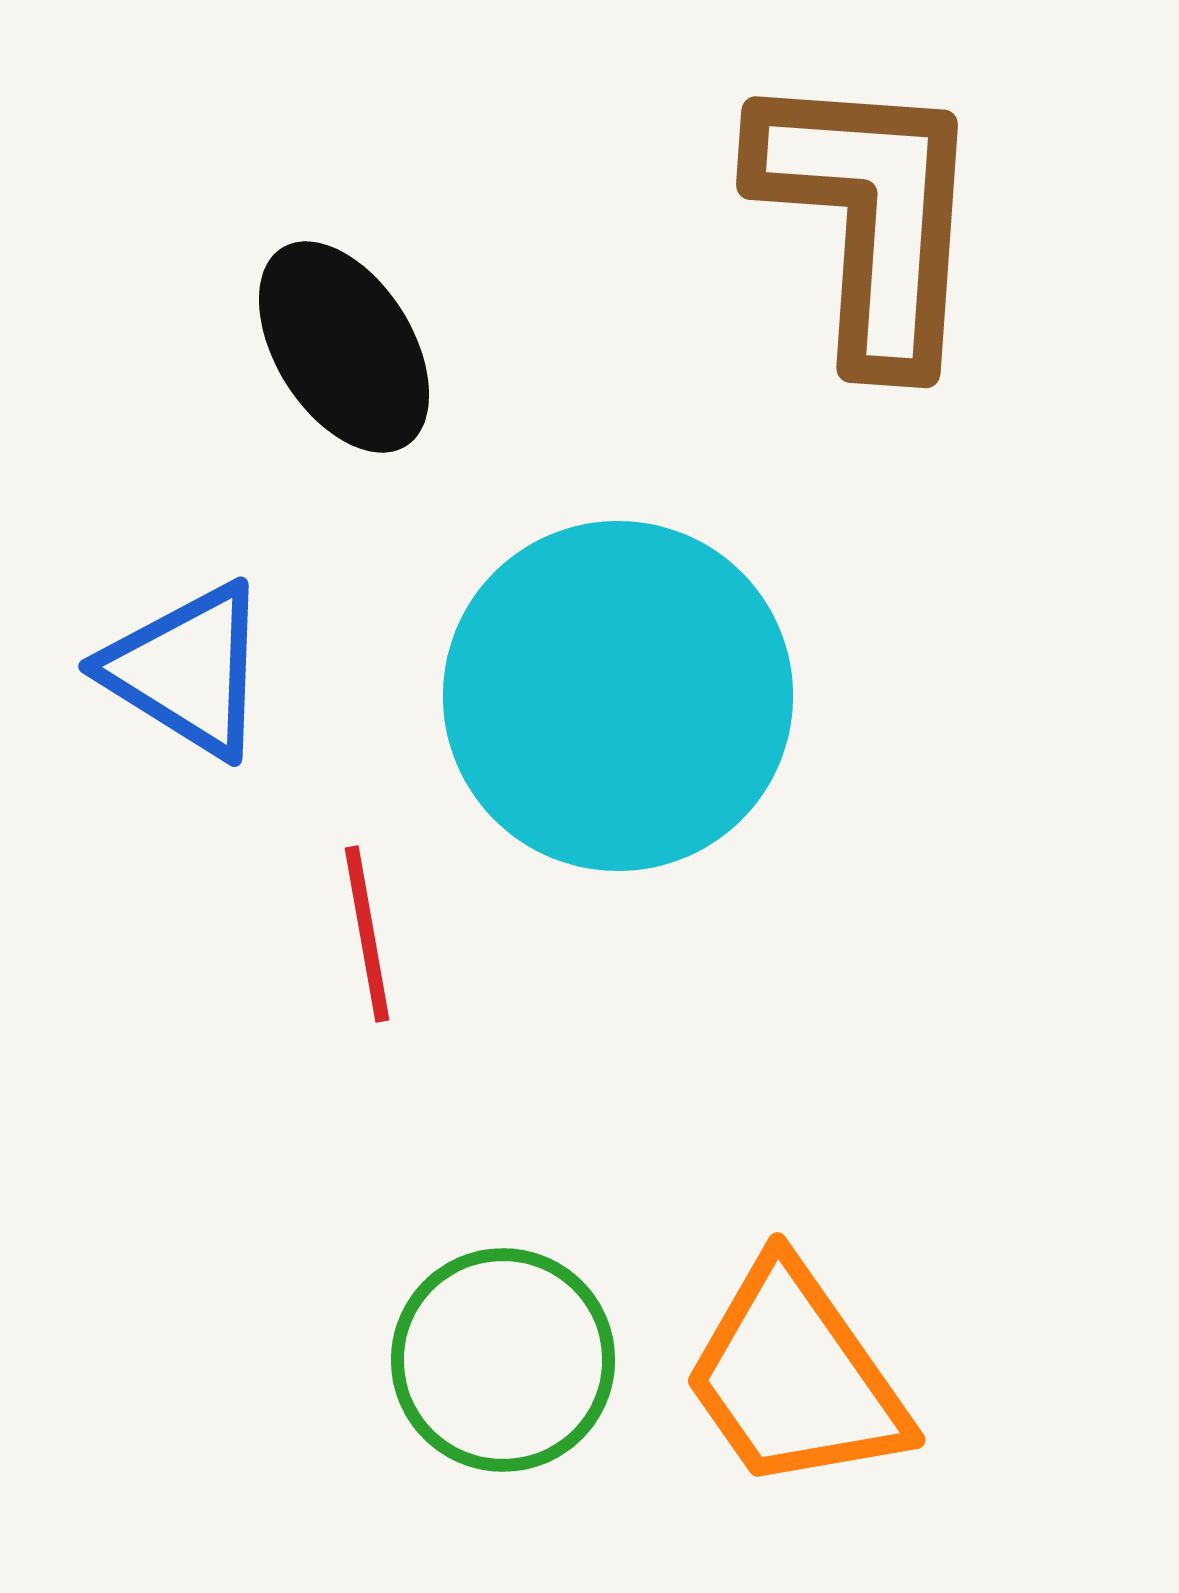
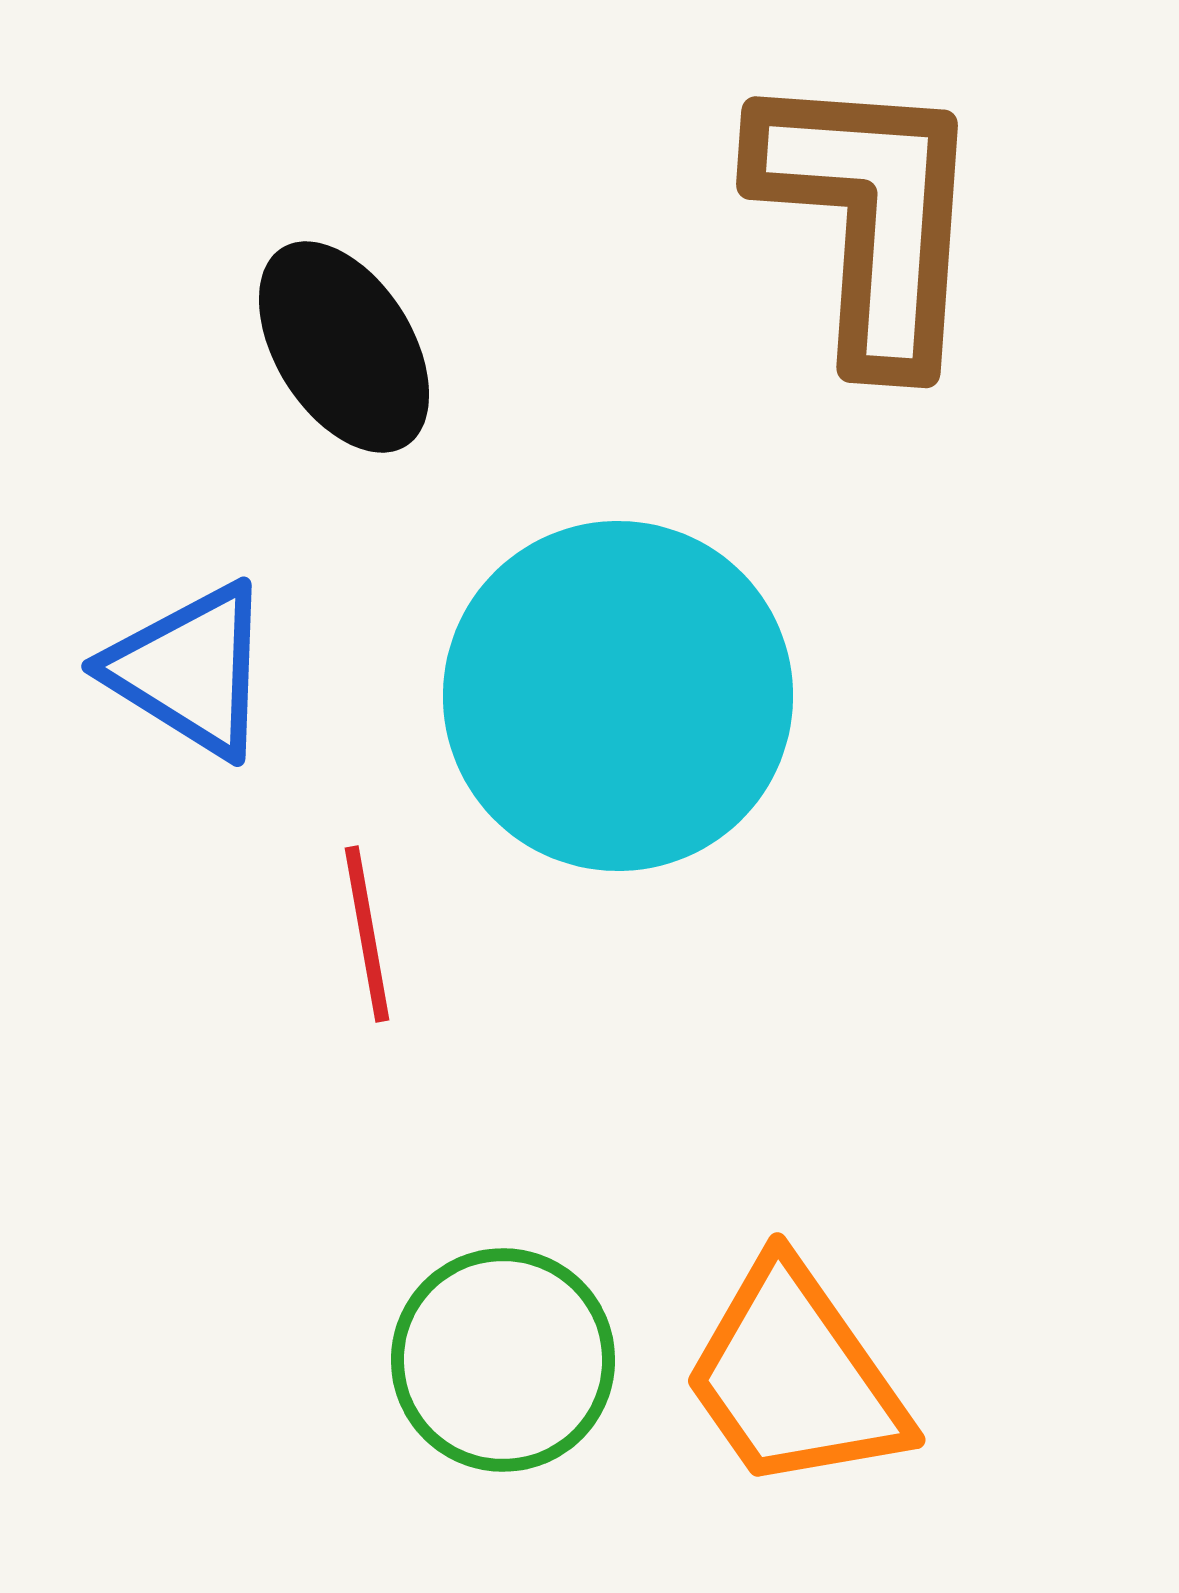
blue triangle: moved 3 px right
